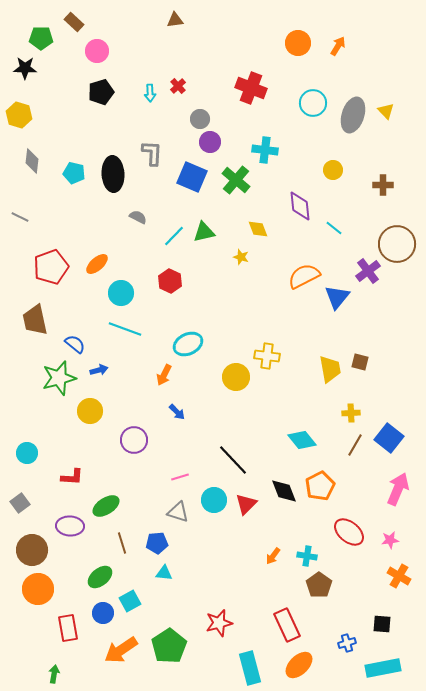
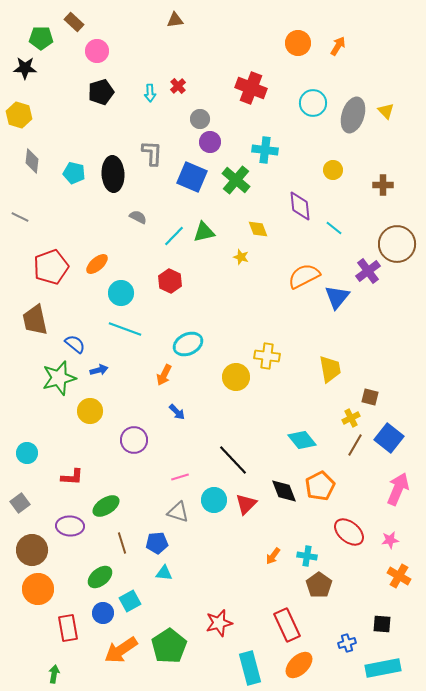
brown square at (360, 362): moved 10 px right, 35 px down
yellow cross at (351, 413): moved 5 px down; rotated 24 degrees counterclockwise
